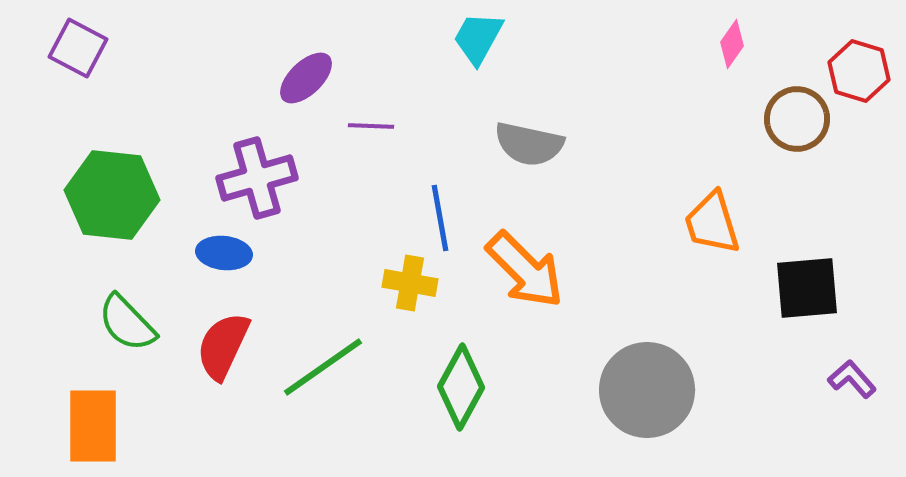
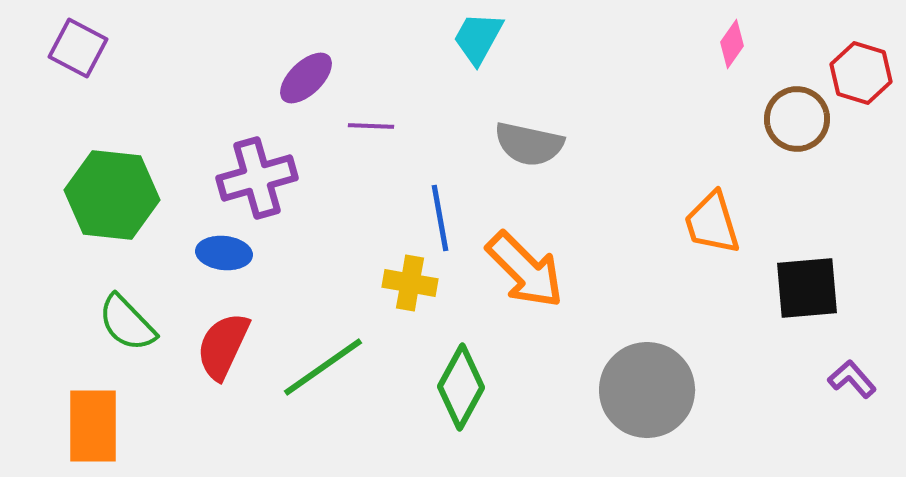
red hexagon: moved 2 px right, 2 px down
